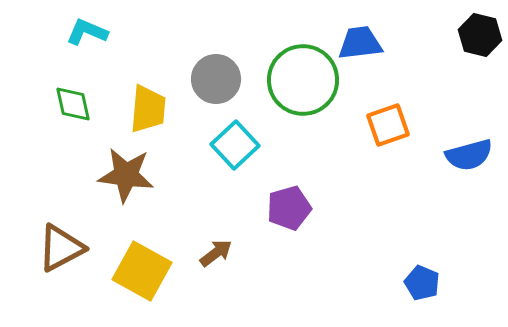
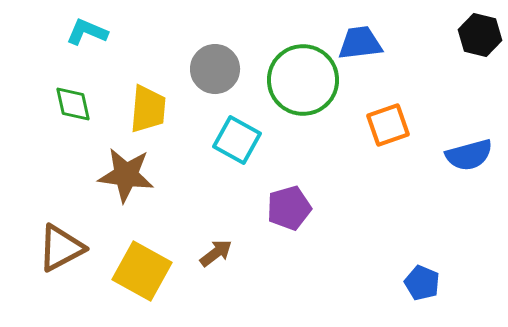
gray circle: moved 1 px left, 10 px up
cyan square: moved 2 px right, 5 px up; rotated 18 degrees counterclockwise
